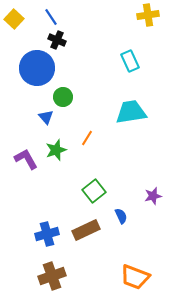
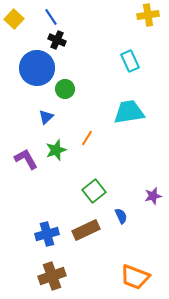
green circle: moved 2 px right, 8 px up
cyan trapezoid: moved 2 px left
blue triangle: rotated 28 degrees clockwise
